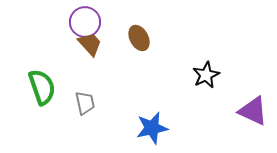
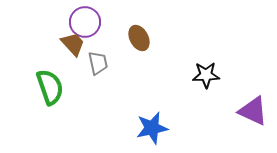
brown trapezoid: moved 17 px left
black star: rotated 24 degrees clockwise
green semicircle: moved 8 px right
gray trapezoid: moved 13 px right, 40 px up
